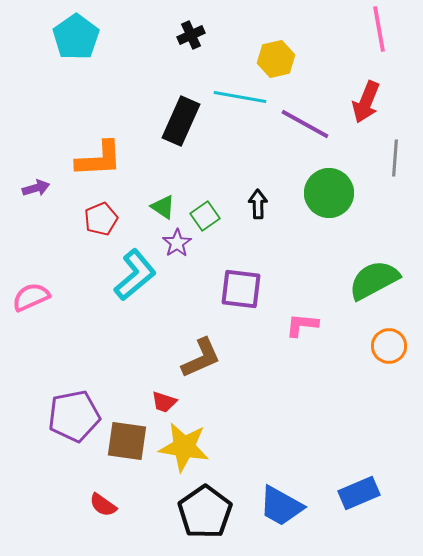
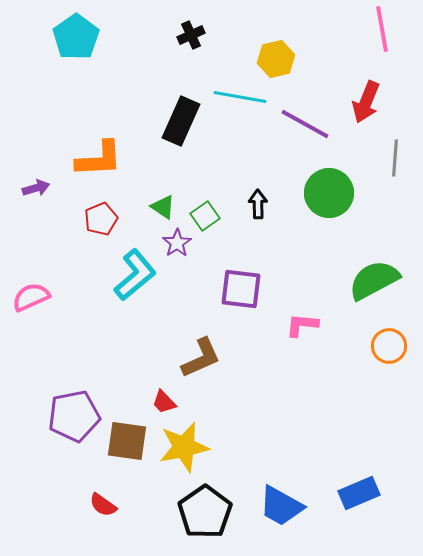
pink line: moved 3 px right
red trapezoid: rotated 28 degrees clockwise
yellow star: rotated 21 degrees counterclockwise
